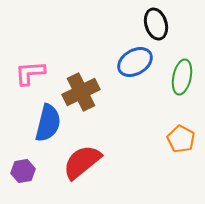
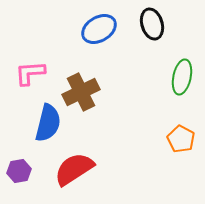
black ellipse: moved 4 px left
blue ellipse: moved 36 px left, 33 px up
red semicircle: moved 8 px left, 7 px down; rotated 6 degrees clockwise
purple hexagon: moved 4 px left
